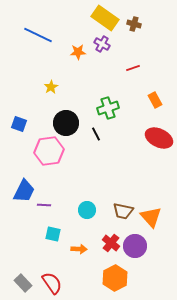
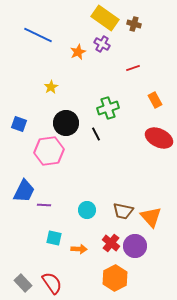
orange star: rotated 21 degrees counterclockwise
cyan square: moved 1 px right, 4 px down
